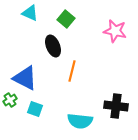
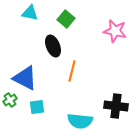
cyan triangle: rotated 12 degrees counterclockwise
cyan square: moved 2 px right, 2 px up; rotated 28 degrees counterclockwise
